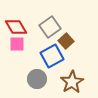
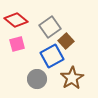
red diamond: moved 7 px up; rotated 20 degrees counterclockwise
pink square: rotated 14 degrees counterclockwise
brown star: moved 4 px up
